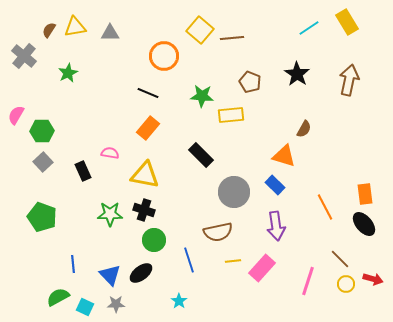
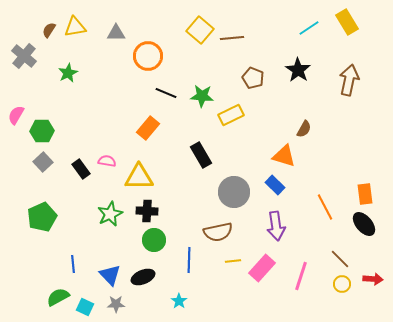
gray triangle at (110, 33): moved 6 px right
orange circle at (164, 56): moved 16 px left
black star at (297, 74): moved 1 px right, 4 px up
brown pentagon at (250, 82): moved 3 px right, 4 px up
black line at (148, 93): moved 18 px right
yellow rectangle at (231, 115): rotated 20 degrees counterclockwise
pink semicircle at (110, 153): moved 3 px left, 8 px down
black rectangle at (201, 155): rotated 15 degrees clockwise
black rectangle at (83, 171): moved 2 px left, 2 px up; rotated 12 degrees counterclockwise
yellow triangle at (145, 175): moved 6 px left, 2 px down; rotated 12 degrees counterclockwise
black cross at (144, 210): moved 3 px right, 1 px down; rotated 15 degrees counterclockwise
green star at (110, 214): rotated 25 degrees counterclockwise
green pentagon at (42, 217): rotated 28 degrees clockwise
blue line at (189, 260): rotated 20 degrees clockwise
black ellipse at (141, 273): moved 2 px right, 4 px down; rotated 15 degrees clockwise
red arrow at (373, 279): rotated 12 degrees counterclockwise
pink line at (308, 281): moved 7 px left, 5 px up
yellow circle at (346, 284): moved 4 px left
